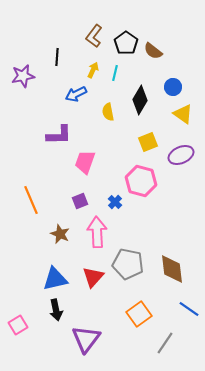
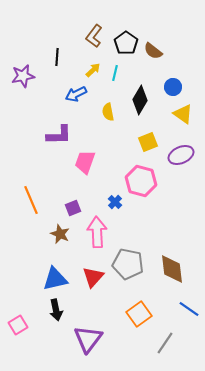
yellow arrow: rotated 21 degrees clockwise
purple square: moved 7 px left, 7 px down
purple triangle: moved 2 px right
